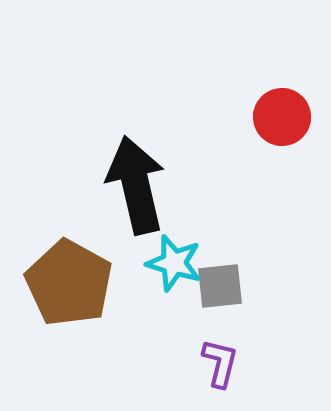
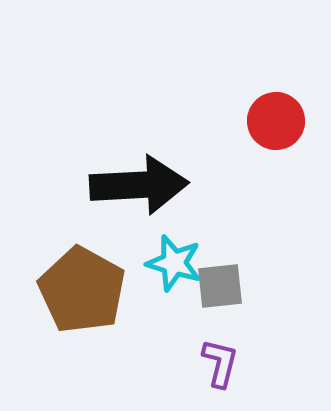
red circle: moved 6 px left, 4 px down
black arrow: moved 3 px right; rotated 100 degrees clockwise
brown pentagon: moved 13 px right, 7 px down
